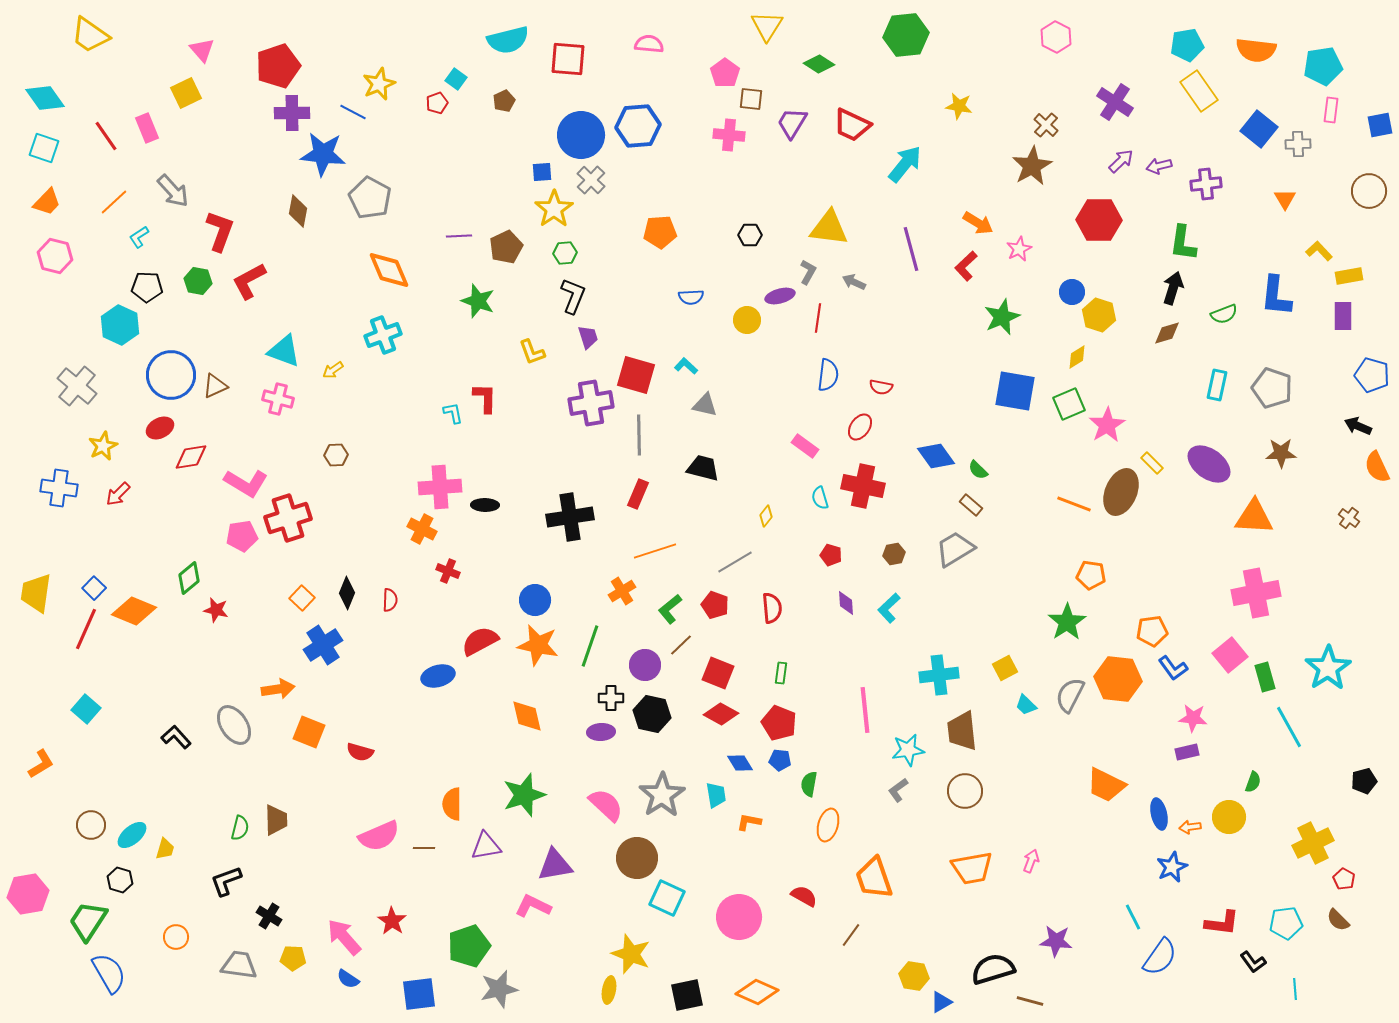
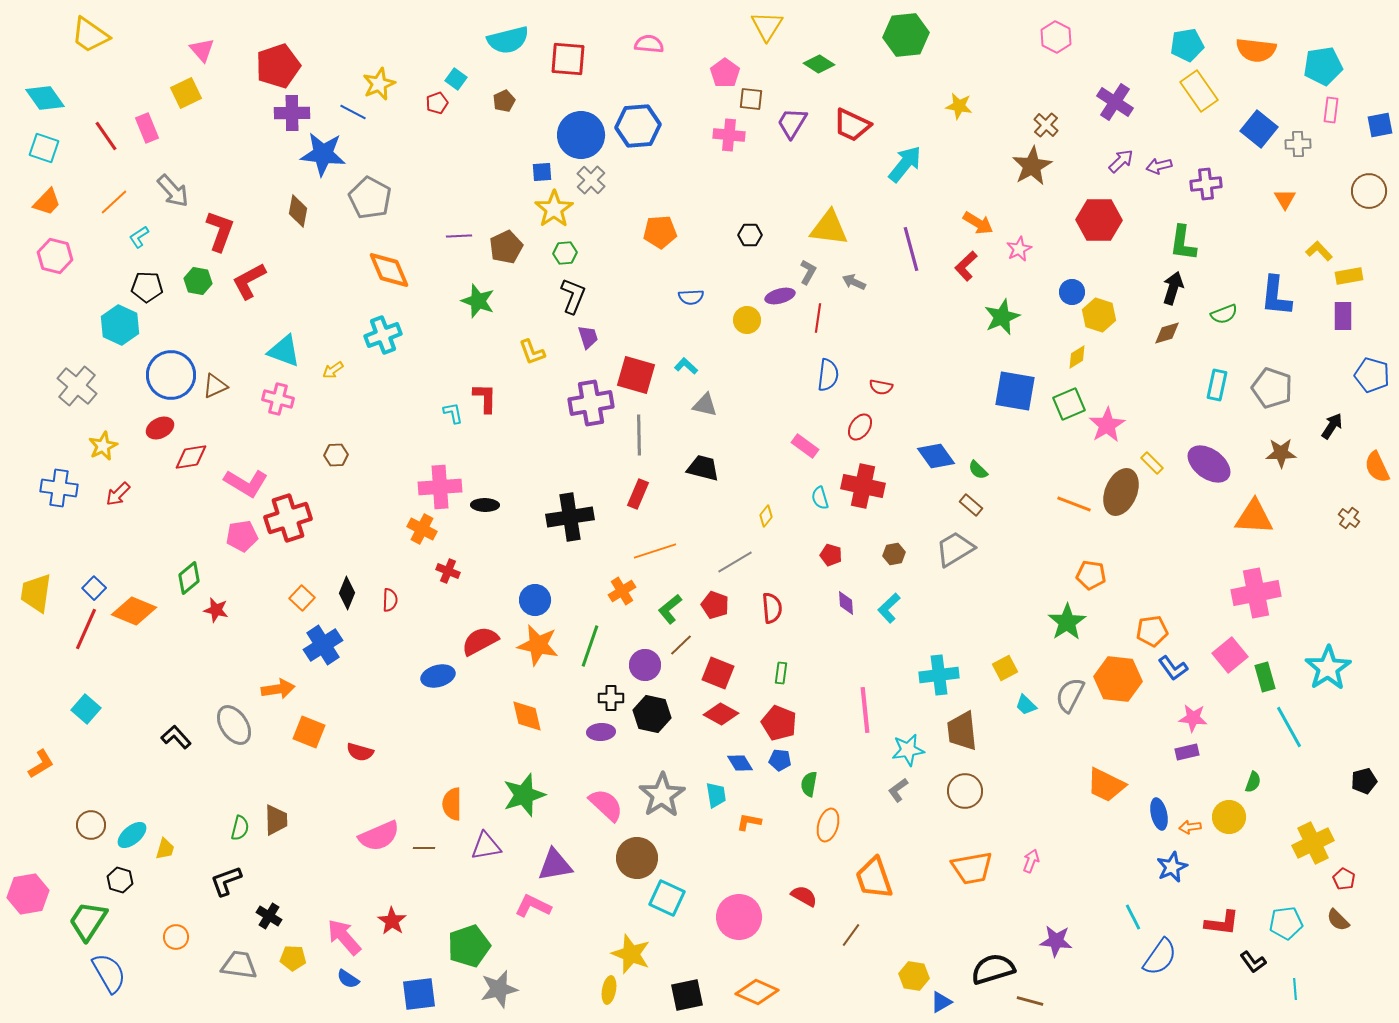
black arrow at (1358, 426): moved 26 px left; rotated 100 degrees clockwise
